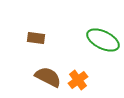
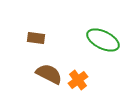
brown semicircle: moved 1 px right, 3 px up
